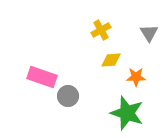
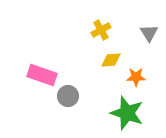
pink rectangle: moved 2 px up
